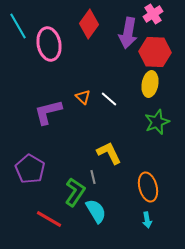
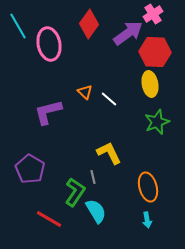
purple arrow: rotated 136 degrees counterclockwise
yellow ellipse: rotated 20 degrees counterclockwise
orange triangle: moved 2 px right, 5 px up
